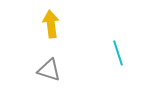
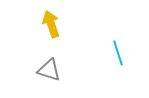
yellow arrow: rotated 12 degrees counterclockwise
